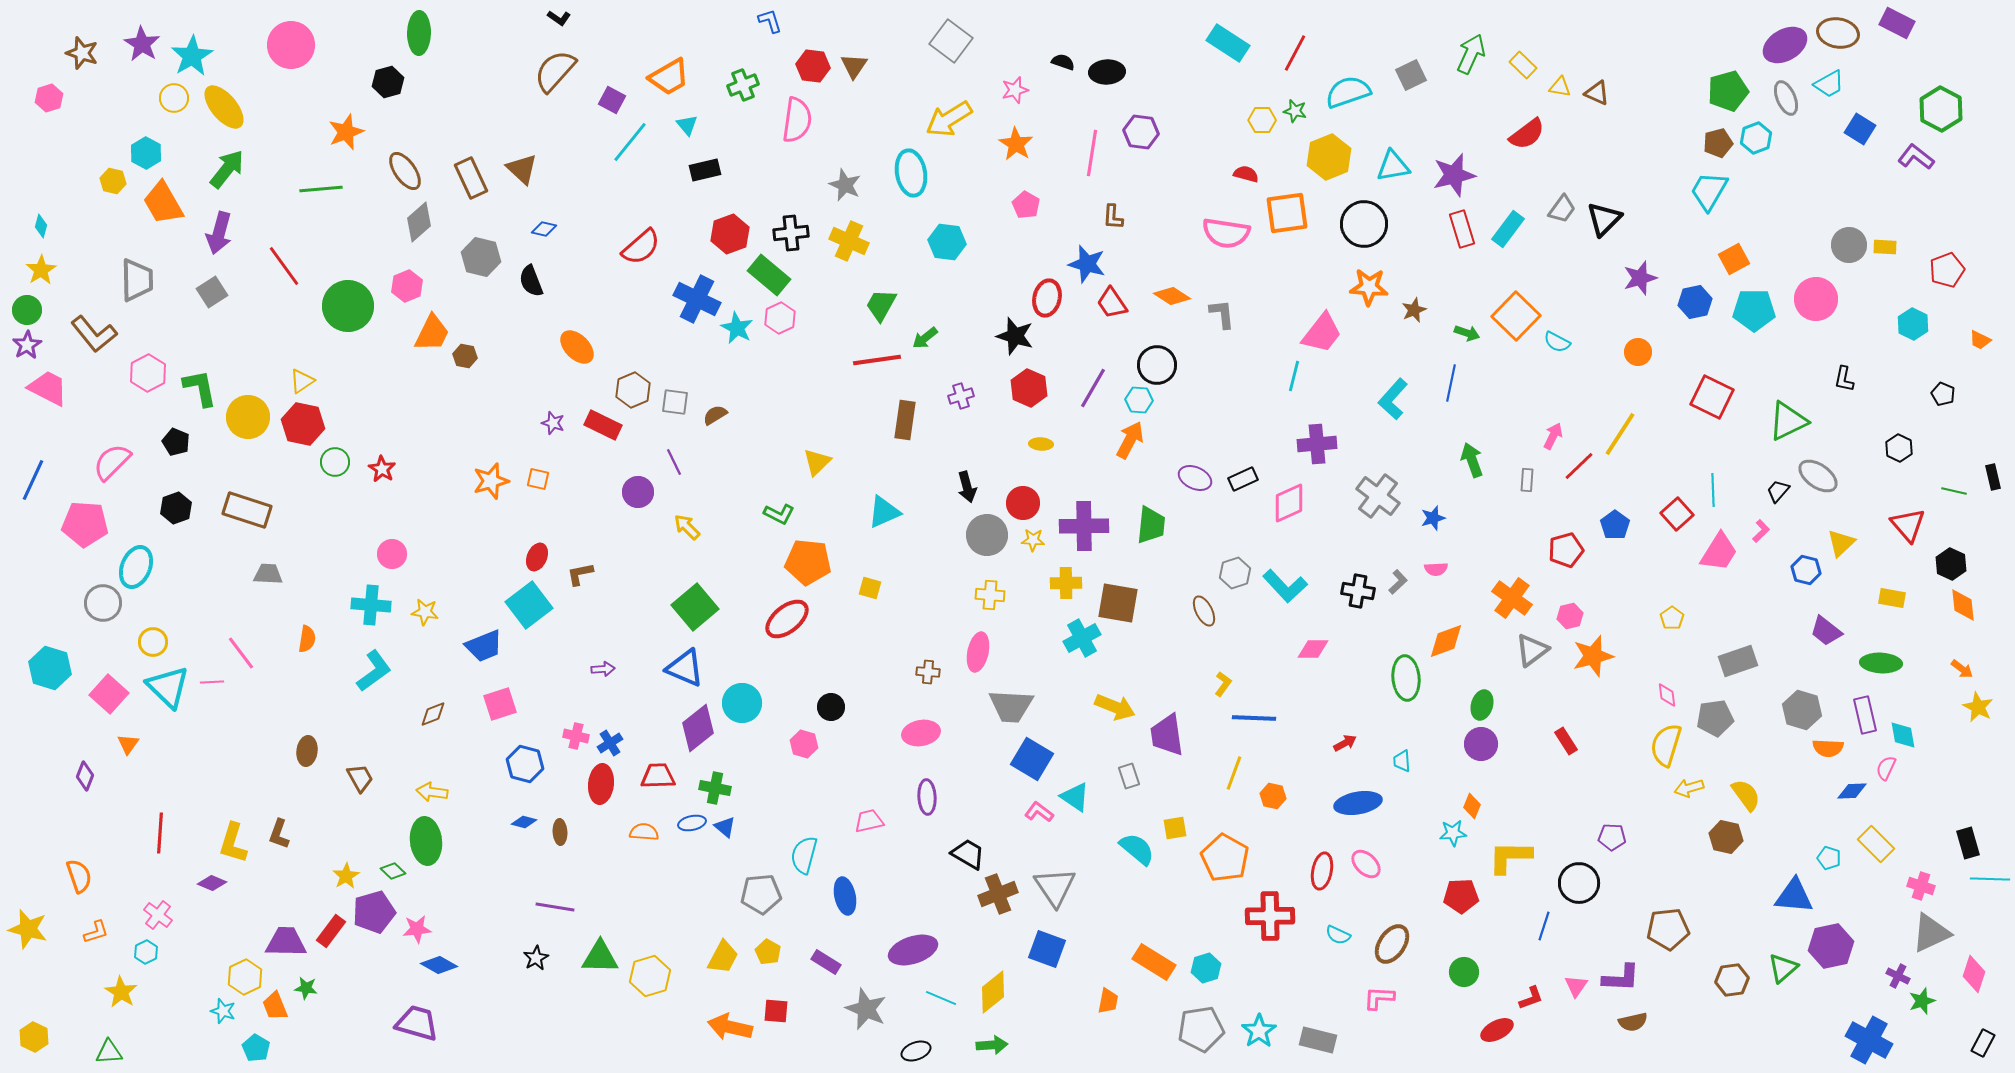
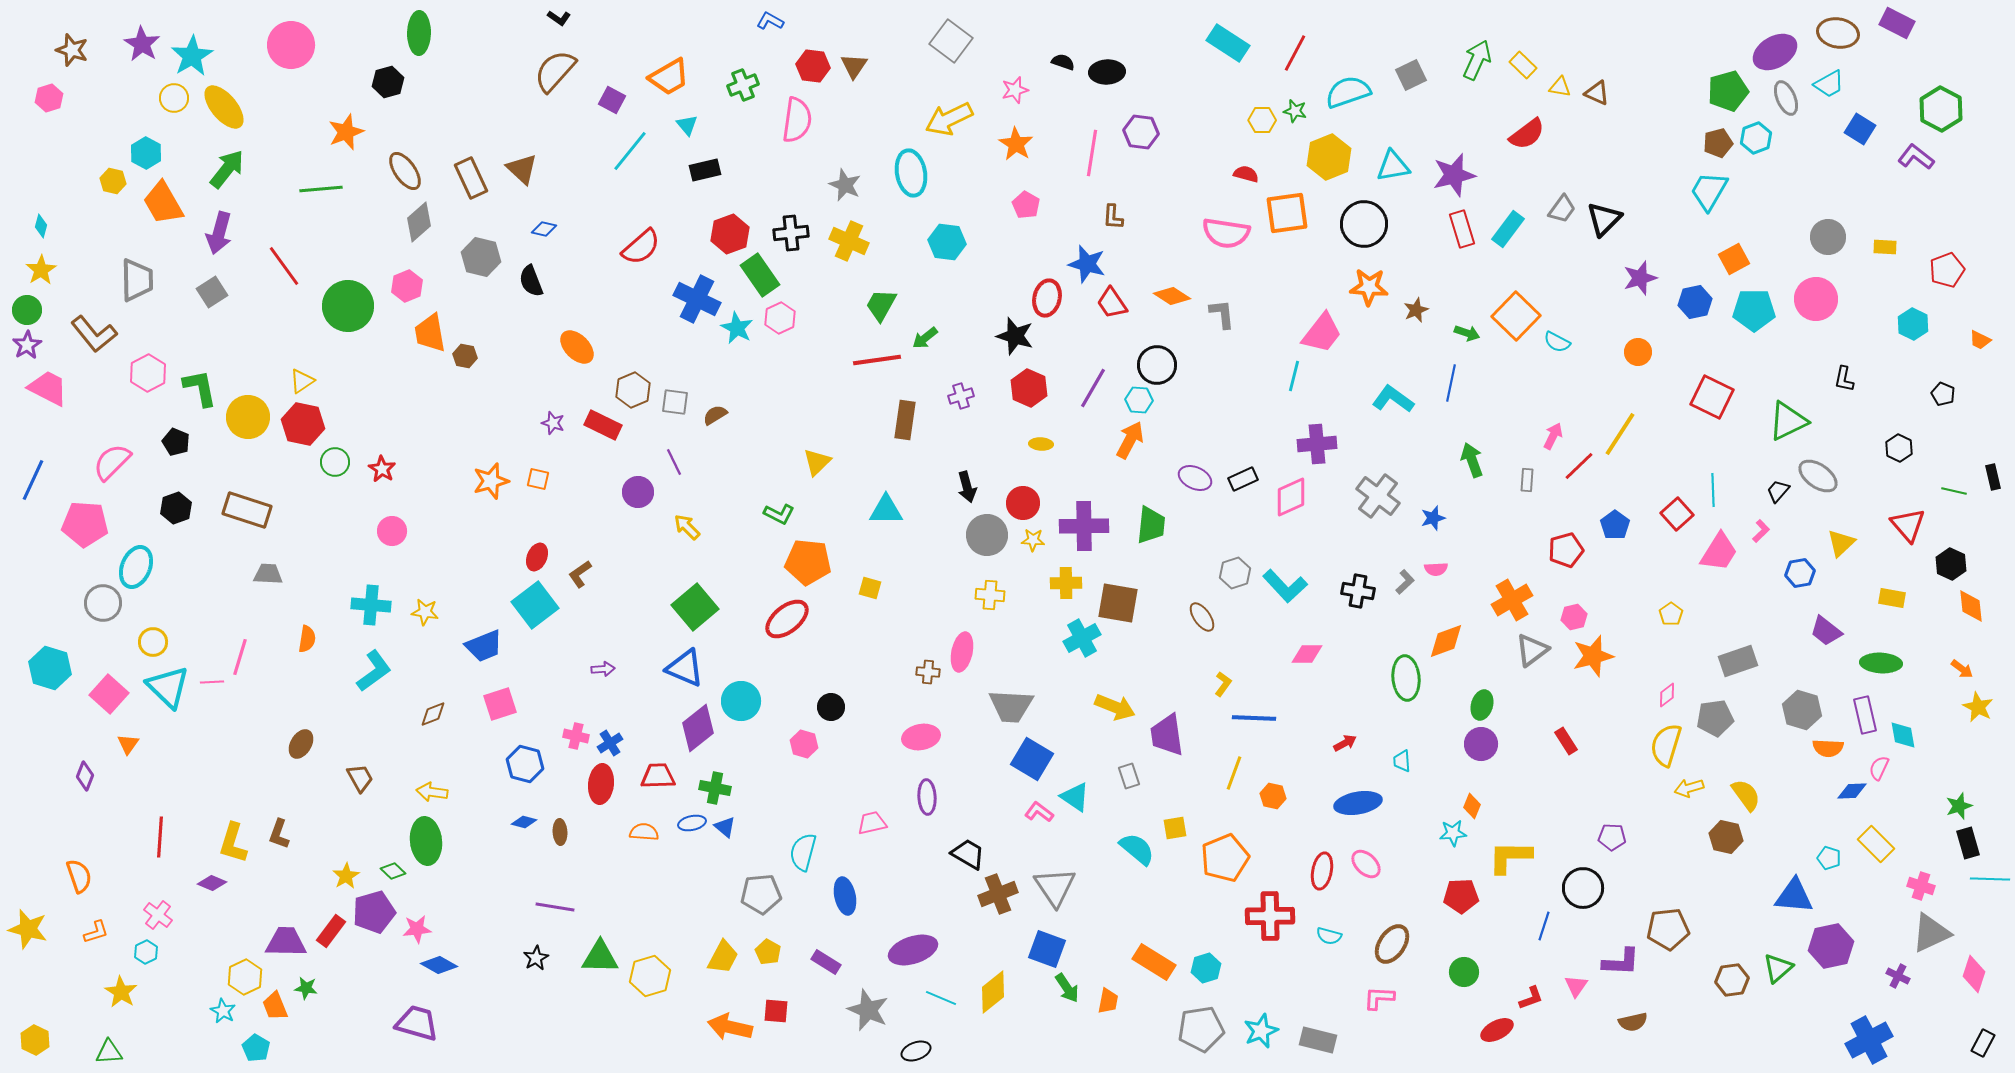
blue L-shape at (770, 21): rotated 44 degrees counterclockwise
purple ellipse at (1785, 45): moved 10 px left, 7 px down
brown star at (82, 53): moved 10 px left, 3 px up
green arrow at (1471, 54): moved 6 px right, 6 px down
yellow arrow at (949, 119): rotated 6 degrees clockwise
cyan line at (630, 142): moved 9 px down
gray circle at (1849, 245): moved 21 px left, 8 px up
green rectangle at (769, 275): moved 9 px left; rotated 15 degrees clockwise
brown star at (1414, 310): moved 2 px right
orange trapezoid at (432, 333): moved 2 px left; rotated 144 degrees clockwise
cyan L-shape at (1393, 399): rotated 84 degrees clockwise
pink diamond at (1289, 503): moved 2 px right, 6 px up
cyan triangle at (884, 512): moved 2 px right, 2 px up; rotated 24 degrees clockwise
pink circle at (392, 554): moved 23 px up
blue hexagon at (1806, 570): moved 6 px left, 3 px down; rotated 24 degrees counterclockwise
brown L-shape at (580, 574): rotated 24 degrees counterclockwise
gray L-shape at (1398, 582): moved 7 px right
orange cross at (1512, 598): moved 2 px down; rotated 24 degrees clockwise
cyan square at (529, 605): moved 6 px right
orange diamond at (1963, 605): moved 8 px right, 1 px down
brown ellipse at (1204, 611): moved 2 px left, 6 px down; rotated 8 degrees counterclockwise
pink hexagon at (1570, 616): moved 4 px right, 1 px down
yellow pentagon at (1672, 618): moved 1 px left, 4 px up
pink diamond at (1313, 649): moved 6 px left, 5 px down
pink ellipse at (978, 652): moved 16 px left
pink line at (241, 653): moved 1 px left, 4 px down; rotated 54 degrees clockwise
pink diamond at (1667, 695): rotated 60 degrees clockwise
cyan circle at (742, 703): moved 1 px left, 2 px up
pink ellipse at (921, 733): moved 4 px down
brown ellipse at (307, 751): moved 6 px left, 7 px up; rotated 24 degrees clockwise
pink semicircle at (1886, 768): moved 7 px left
pink trapezoid at (869, 821): moved 3 px right, 2 px down
red line at (160, 833): moved 4 px down
cyan semicircle at (804, 855): moved 1 px left, 3 px up
orange pentagon at (1225, 858): rotated 21 degrees clockwise
black circle at (1579, 883): moved 4 px right, 5 px down
cyan semicircle at (1338, 935): moved 9 px left, 1 px down; rotated 10 degrees counterclockwise
green triangle at (1783, 968): moved 5 px left
purple L-shape at (1621, 978): moved 16 px up
green star at (1922, 1001): moved 37 px right, 195 px up
gray star at (866, 1009): moved 2 px right, 1 px down
cyan star at (223, 1011): rotated 10 degrees clockwise
cyan star at (1259, 1031): moved 2 px right; rotated 12 degrees clockwise
yellow hexagon at (34, 1037): moved 1 px right, 3 px down
blue cross at (1869, 1040): rotated 33 degrees clockwise
green arrow at (992, 1045): moved 75 px right, 57 px up; rotated 60 degrees clockwise
